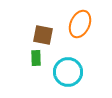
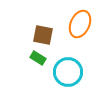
green rectangle: moved 2 px right; rotated 56 degrees counterclockwise
